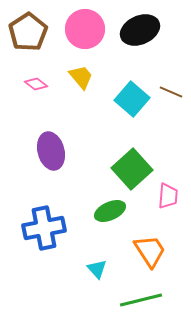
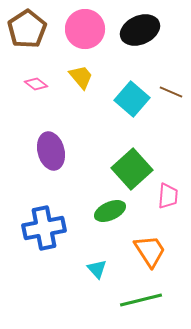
brown pentagon: moved 1 px left, 3 px up
